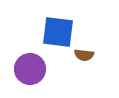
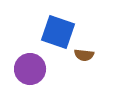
blue square: rotated 12 degrees clockwise
